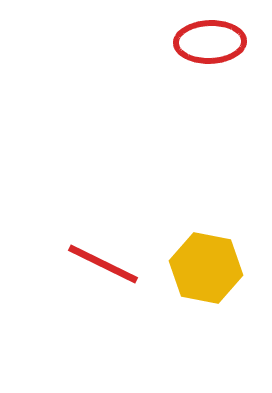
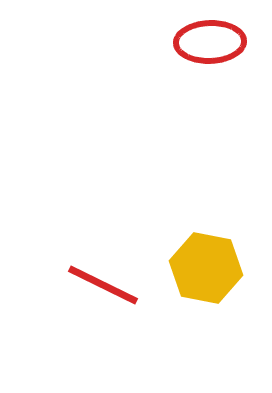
red line: moved 21 px down
